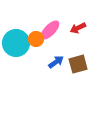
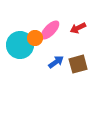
orange circle: moved 1 px left, 1 px up
cyan circle: moved 4 px right, 2 px down
